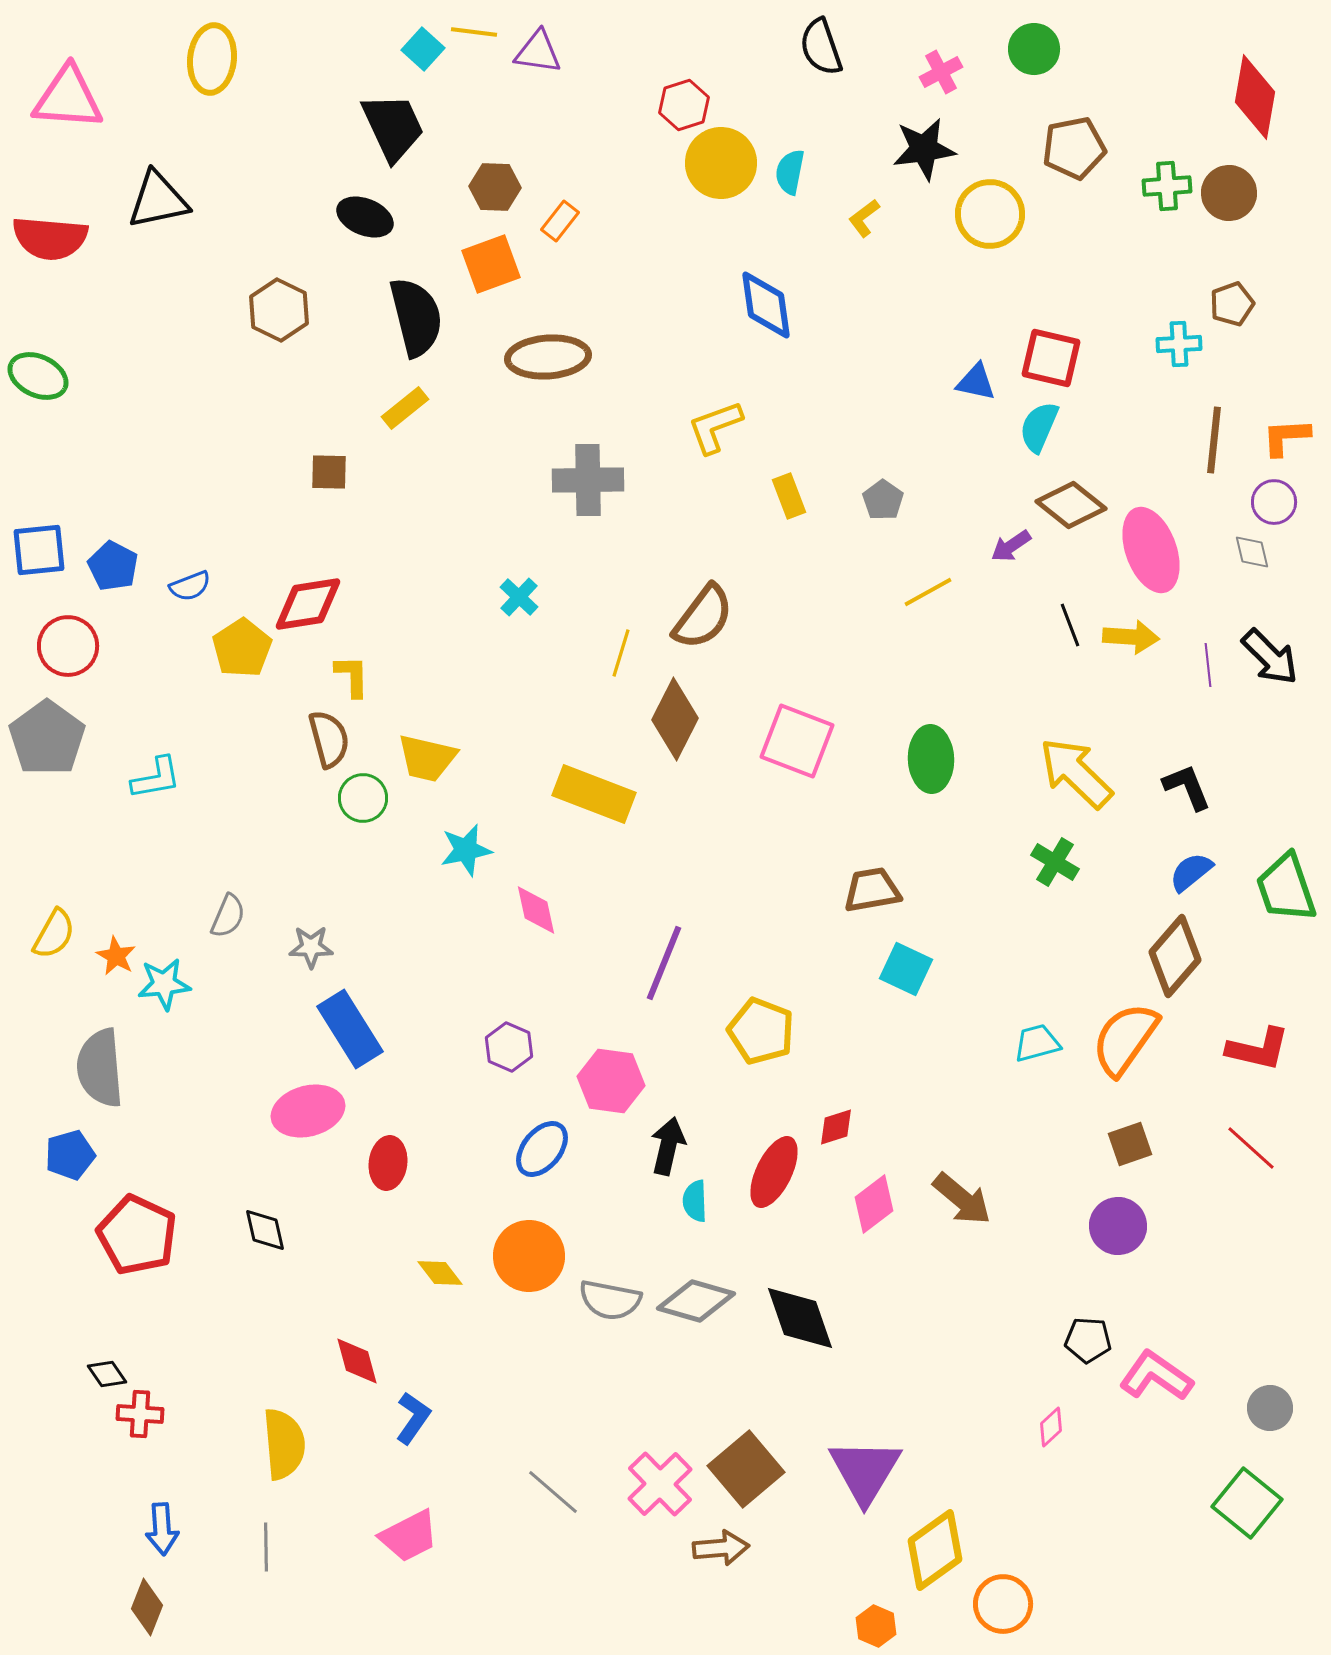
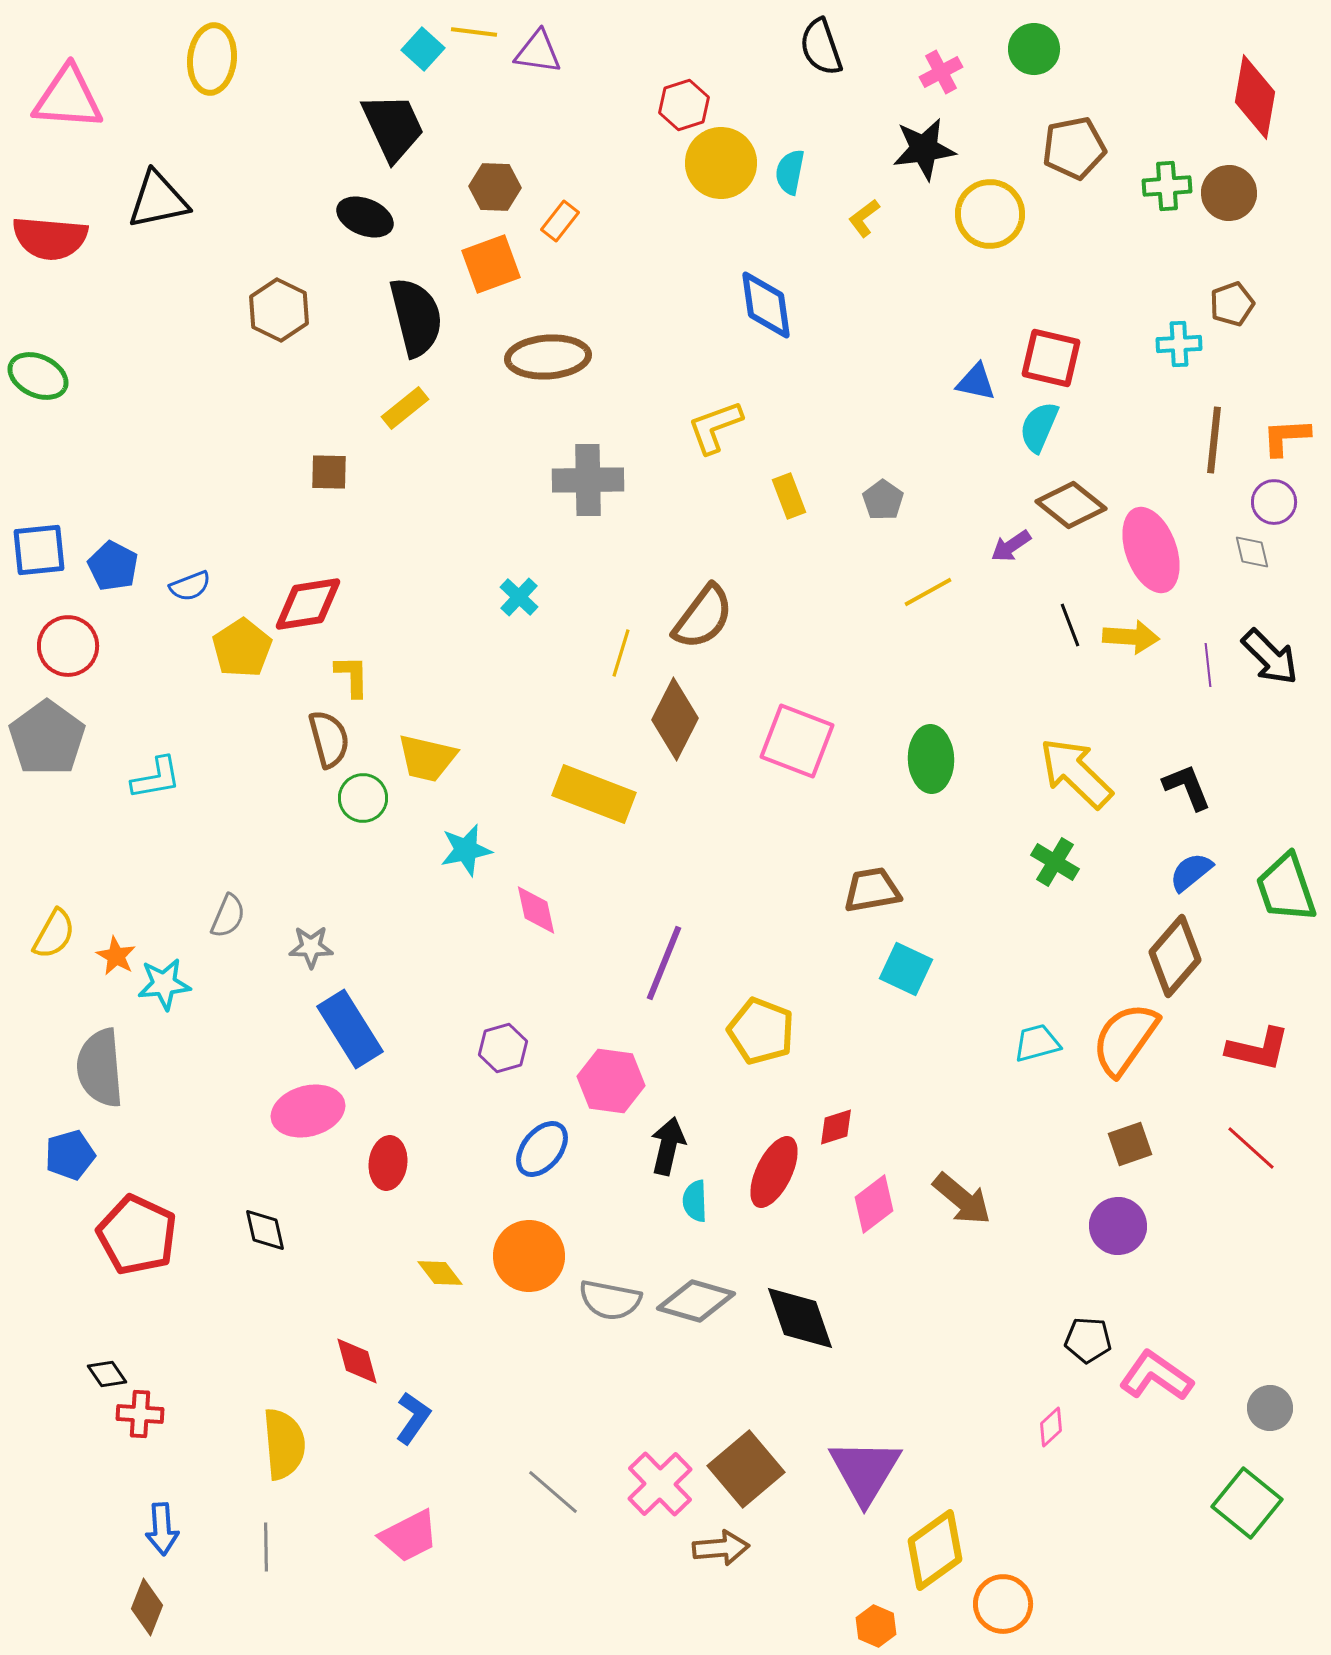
purple hexagon at (509, 1047): moved 6 px left, 1 px down; rotated 21 degrees clockwise
